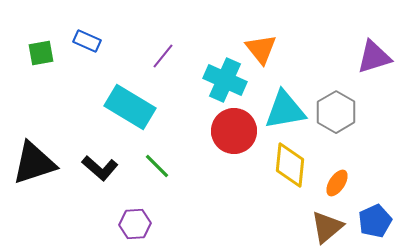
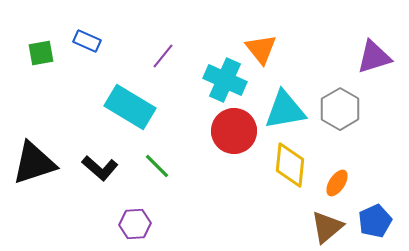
gray hexagon: moved 4 px right, 3 px up
